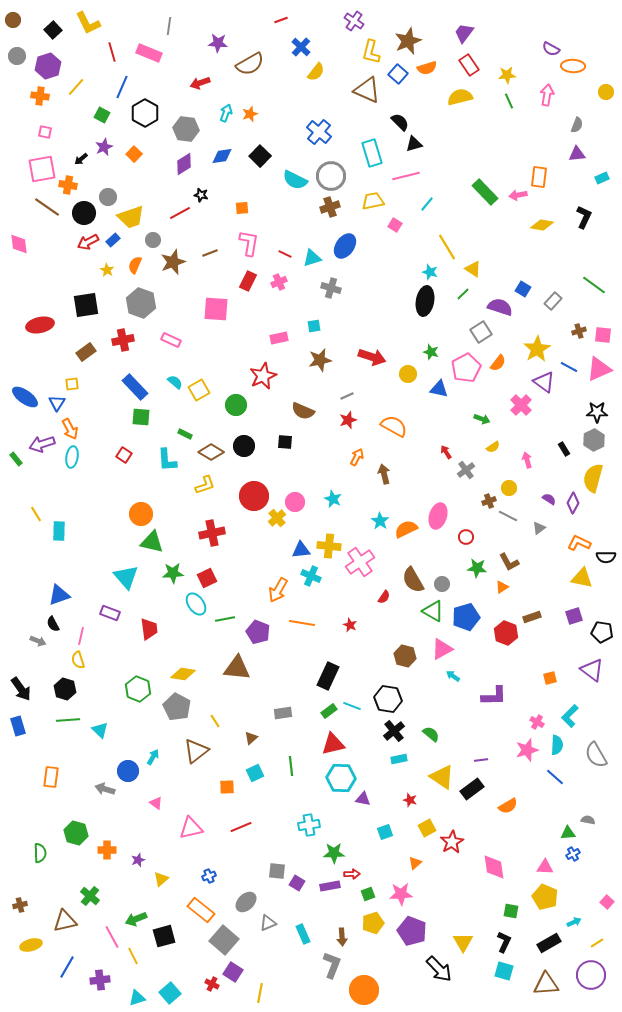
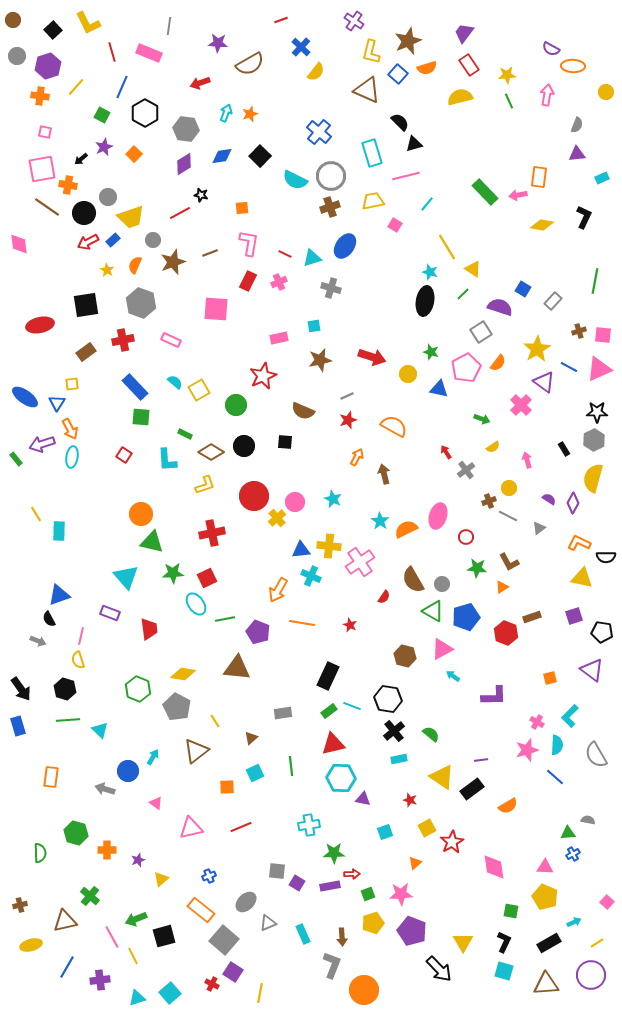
green line at (594, 285): moved 1 px right, 4 px up; rotated 65 degrees clockwise
black semicircle at (53, 624): moved 4 px left, 5 px up
